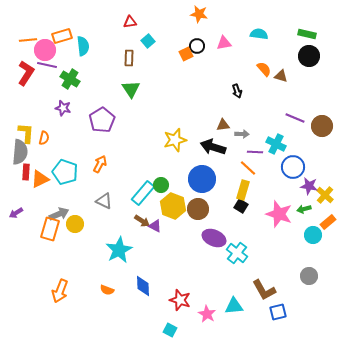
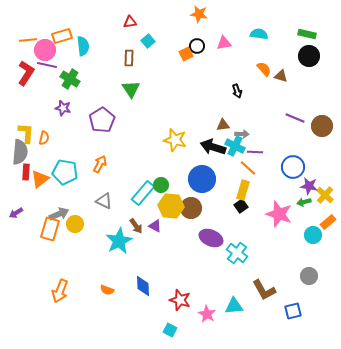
yellow star at (175, 140): rotated 30 degrees clockwise
cyan cross at (276, 144): moved 41 px left, 2 px down
cyan pentagon at (65, 172): rotated 10 degrees counterclockwise
orange triangle at (40, 179): rotated 12 degrees counterclockwise
yellow hexagon at (173, 206): moved 2 px left; rotated 15 degrees counterclockwise
black square at (241, 206): rotated 24 degrees clockwise
brown circle at (198, 209): moved 7 px left, 1 px up
green arrow at (304, 209): moved 7 px up
brown arrow at (142, 221): moved 6 px left, 5 px down; rotated 21 degrees clockwise
purple ellipse at (214, 238): moved 3 px left
cyan star at (119, 250): moved 9 px up
blue square at (278, 312): moved 15 px right, 1 px up
